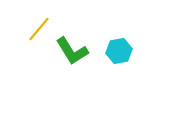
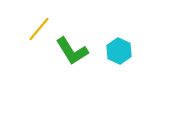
cyan hexagon: rotated 25 degrees counterclockwise
